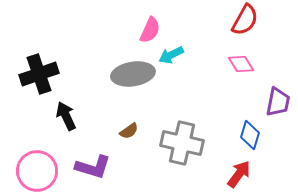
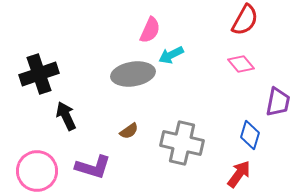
pink diamond: rotated 8 degrees counterclockwise
